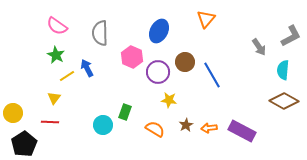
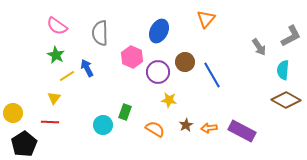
brown diamond: moved 2 px right, 1 px up
